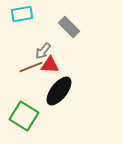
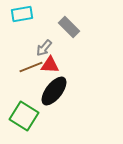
gray arrow: moved 1 px right, 3 px up
black ellipse: moved 5 px left
